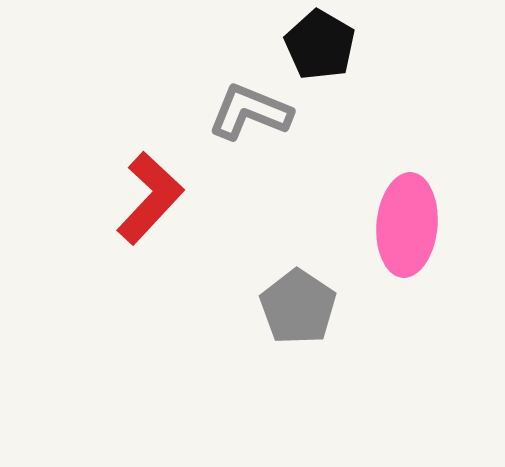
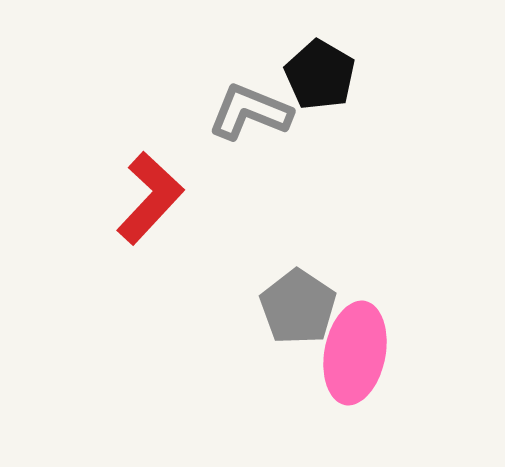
black pentagon: moved 30 px down
pink ellipse: moved 52 px left, 128 px down; rotated 6 degrees clockwise
